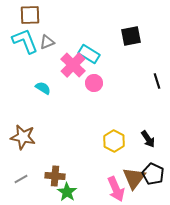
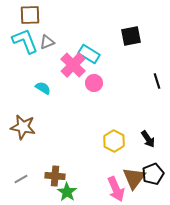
brown star: moved 10 px up
black pentagon: rotated 25 degrees clockwise
